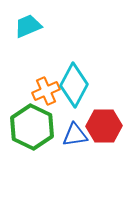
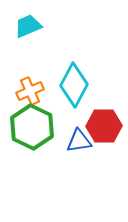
orange cross: moved 16 px left
blue triangle: moved 4 px right, 6 px down
